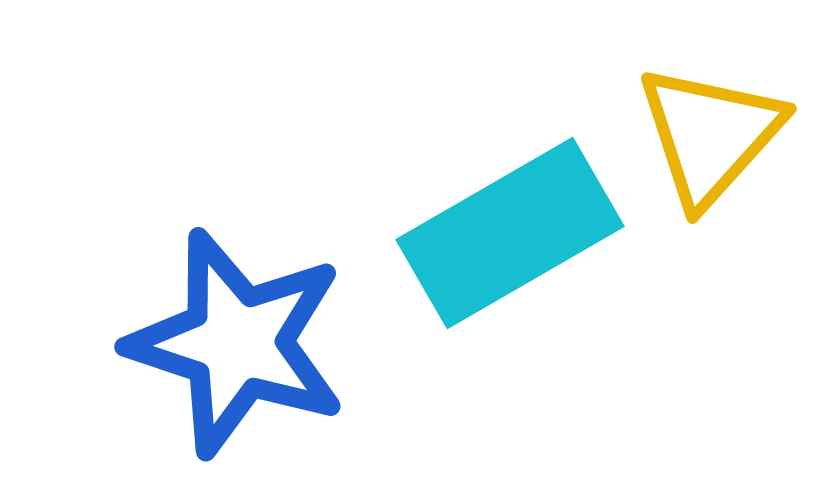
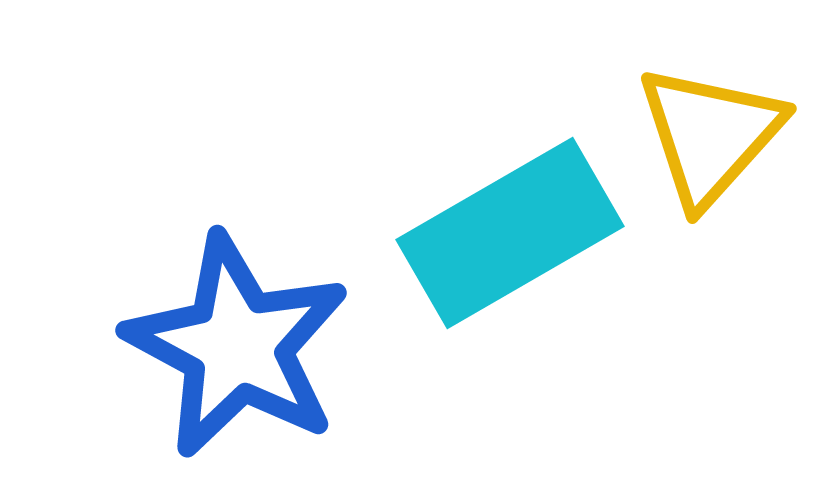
blue star: moved 3 px down; rotated 10 degrees clockwise
